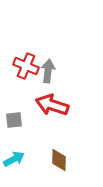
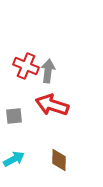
gray square: moved 4 px up
